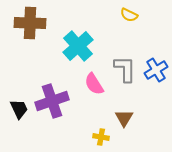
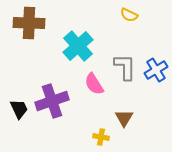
brown cross: moved 1 px left
gray L-shape: moved 2 px up
